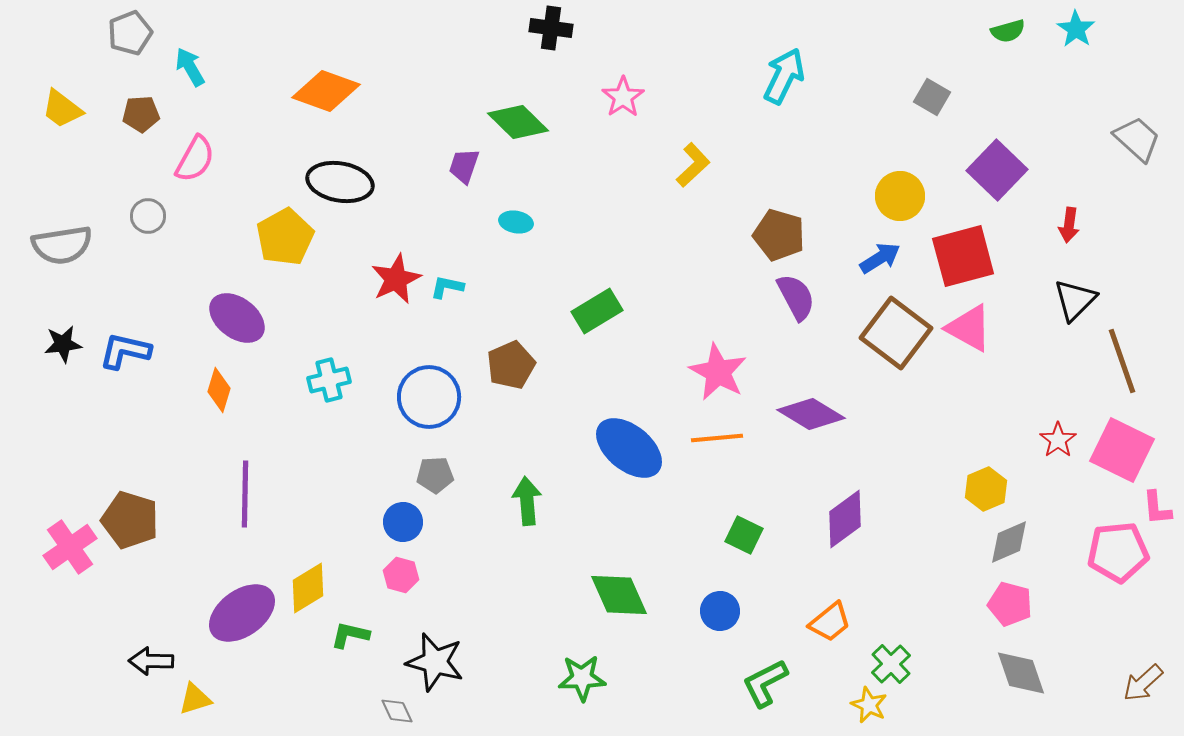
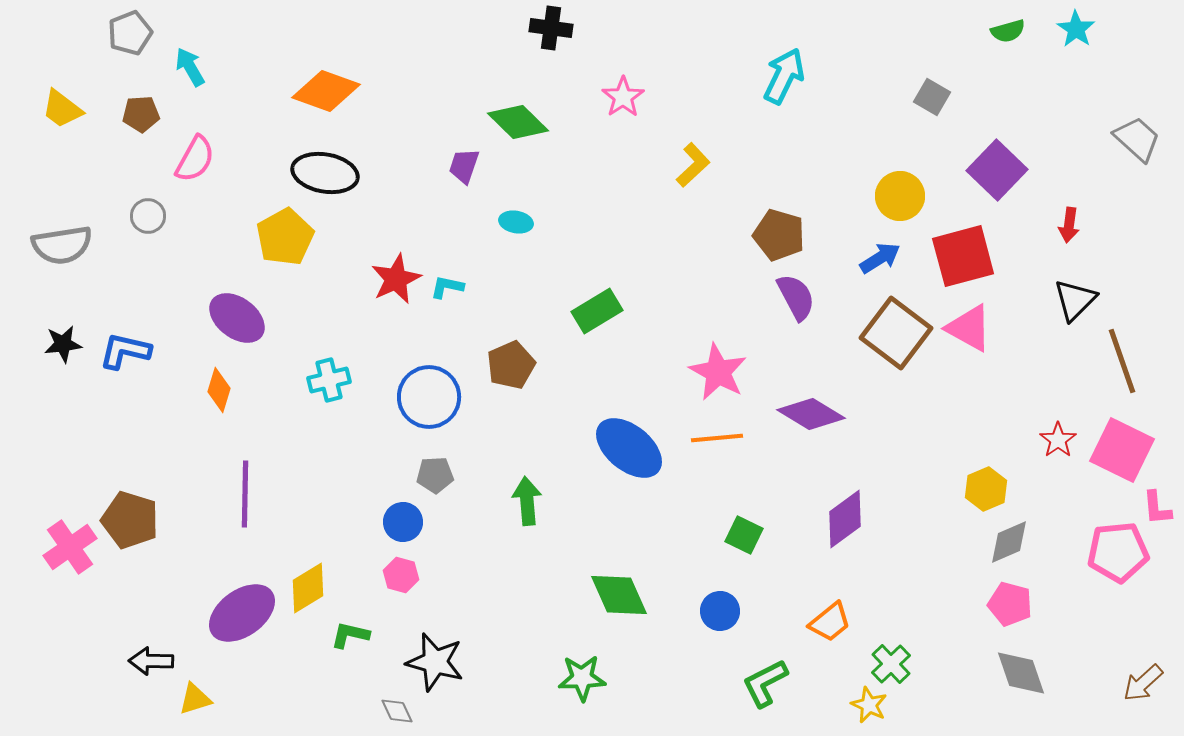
black ellipse at (340, 182): moved 15 px left, 9 px up
